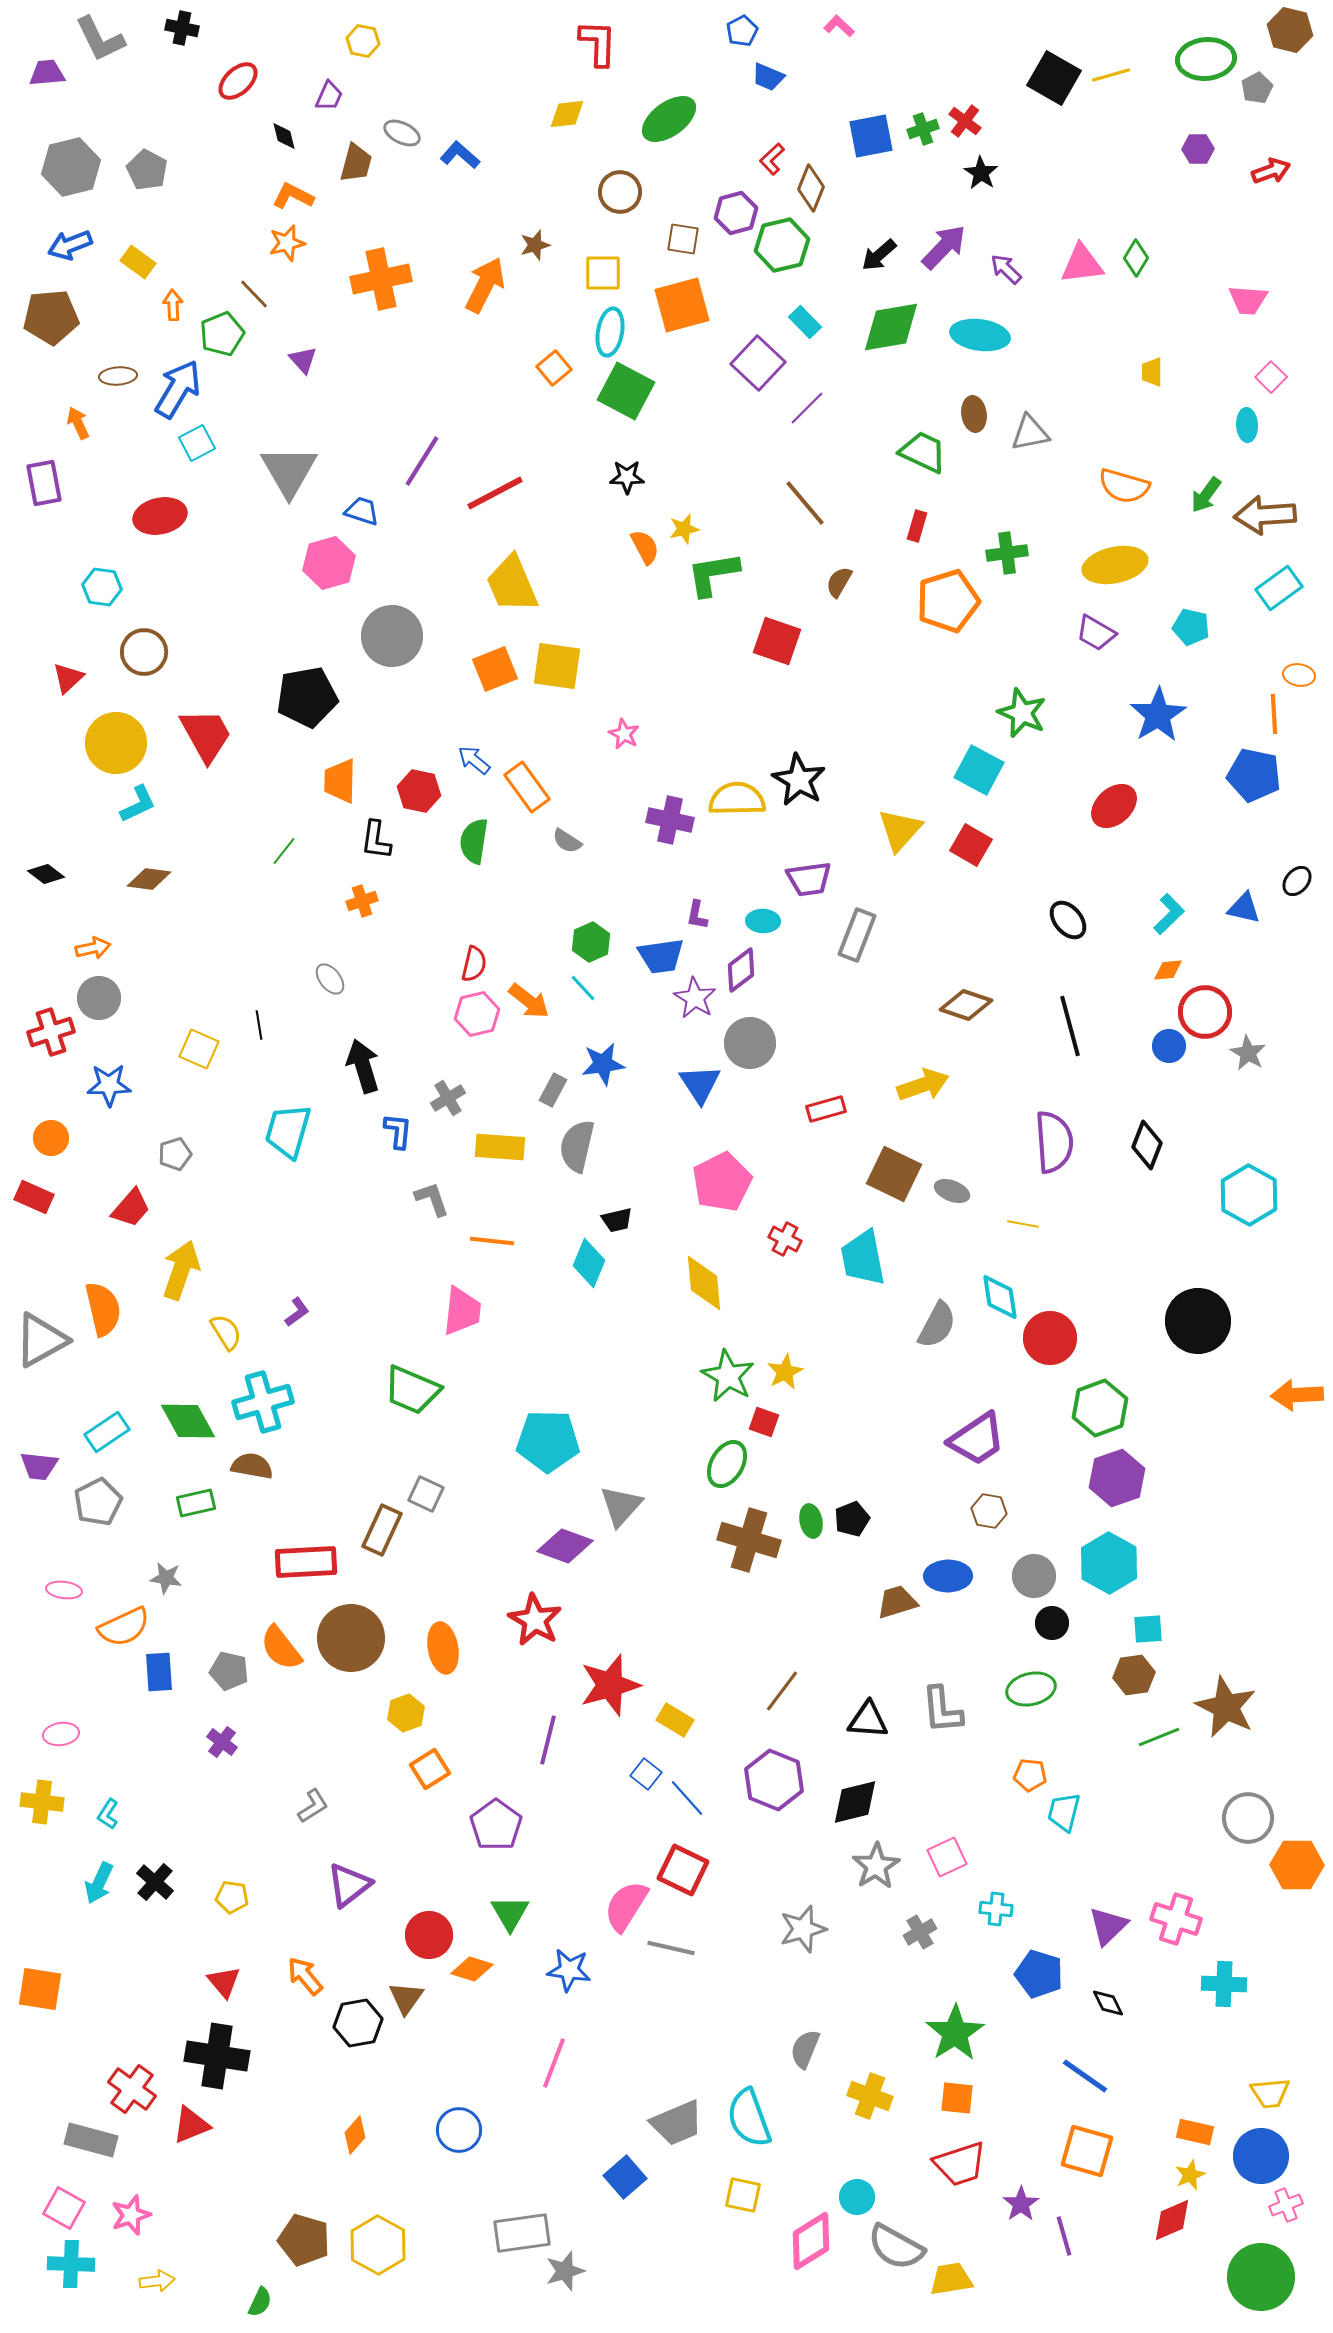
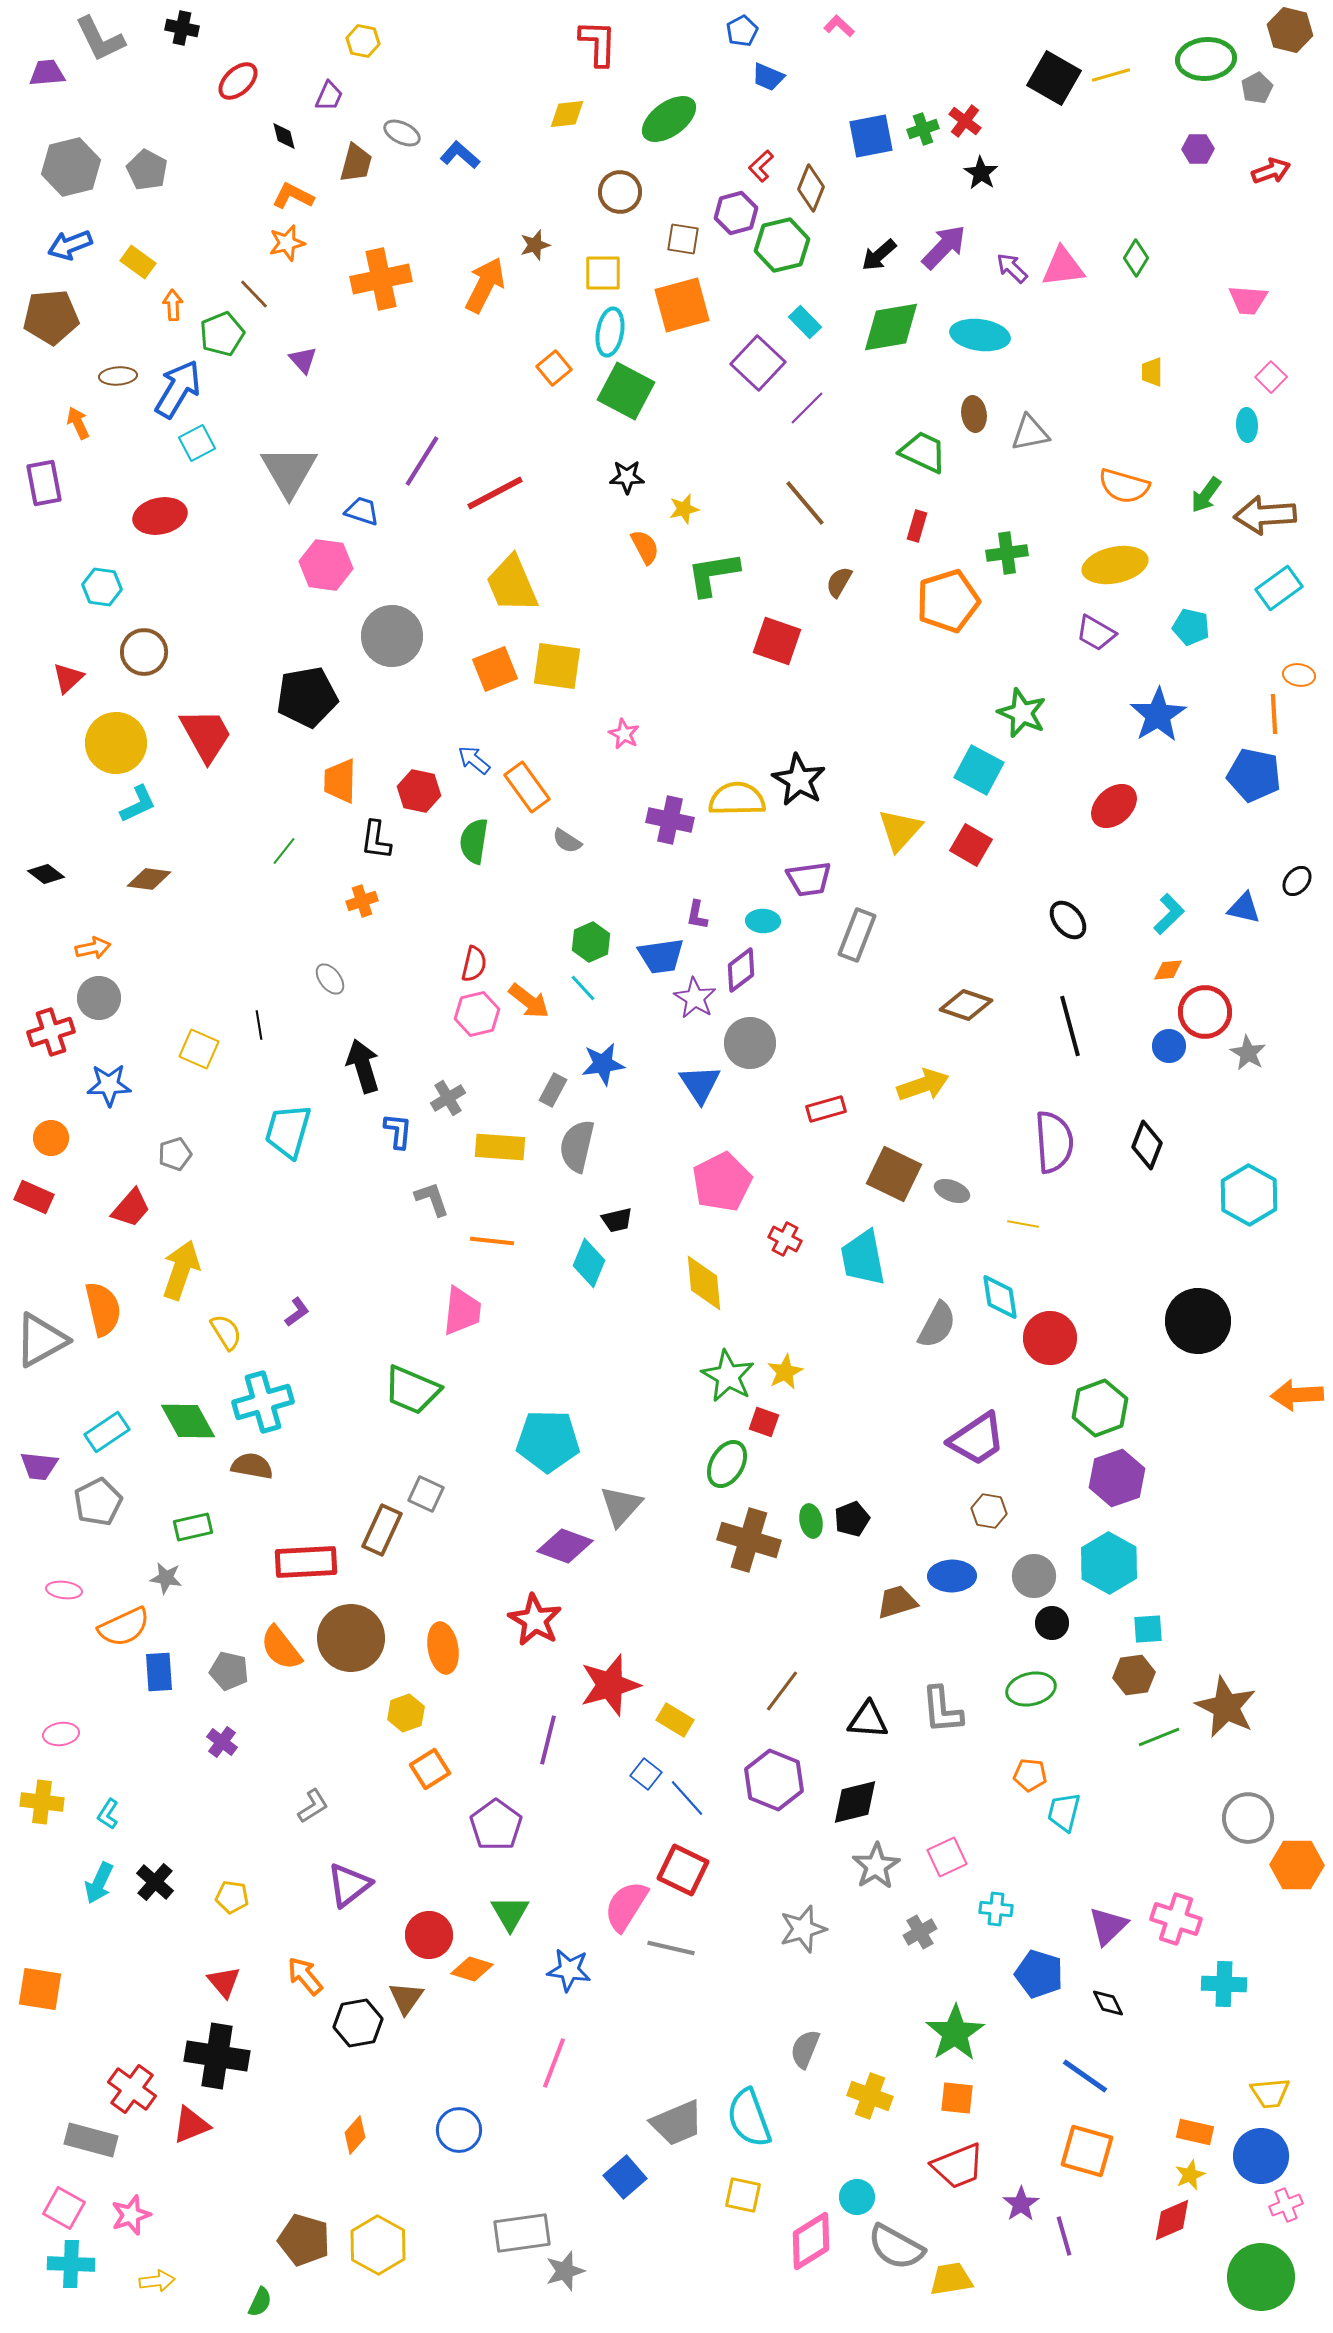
red L-shape at (772, 159): moved 11 px left, 7 px down
pink triangle at (1082, 264): moved 19 px left, 3 px down
purple arrow at (1006, 269): moved 6 px right, 1 px up
yellow star at (684, 529): moved 20 px up
pink hexagon at (329, 563): moved 3 px left, 2 px down; rotated 24 degrees clockwise
green rectangle at (196, 1503): moved 3 px left, 24 px down
blue ellipse at (948, 1576): moved 4 px right
red trapezoid at (960, 2164): moved 2 px left, 2 px down; rotated 4 degrees counterclockwise
